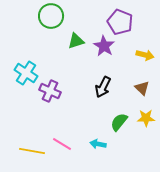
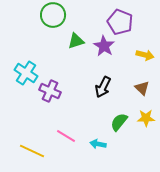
green circle: moved 2 px right, 1 px up
pink line: moved 4 px right, 8 px up
yellow line: rotated 15 degrees clockwise
